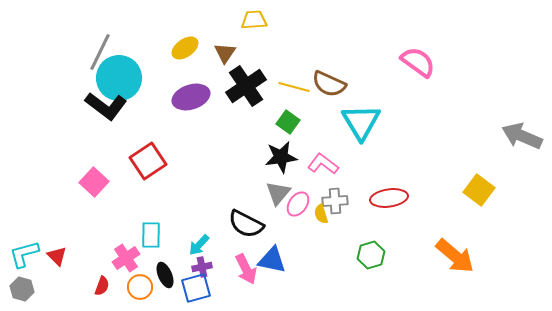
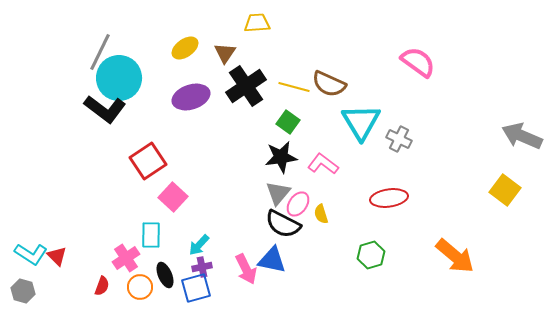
yellow trapezoid: moved 3 px right, 3 px down
black L-shape: moved 1 px left, 3 px down
pink square: moved 79 px right, 15 px down
yellow square: moved 26 px right
gray cross: moved 64 px right, 62 px up; rotated 30 degrees clockwise
black semicircle: moved 37 px right
cyan L-shape: moved 7 px right; rotated 132 degrees counterclockwise
gray hexagon: moved 1 px right, 2 px down
